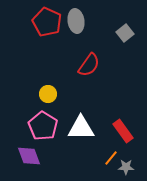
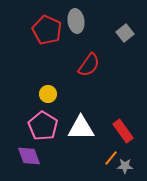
red pentagon: moved 8 px down
gray star: moved 1 px left, 1 px up
